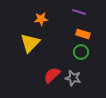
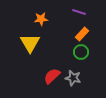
orange rectangle: moved 1 px left; rotated 64 degrees counterclockwise
yellow triangle: rotated 15 degrees counterclockwise
red semicircle: moved 1 px down
